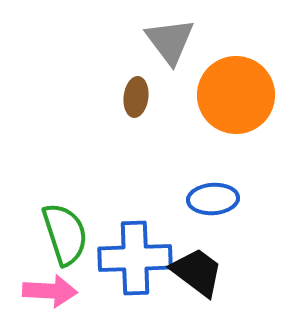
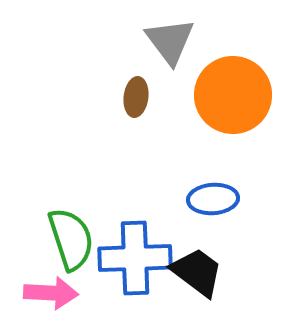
orange circle: moved 3 px left
green semicircle: moved 6 px right, 5 px down
pink arrow: moved 1 px right, 2 px down
